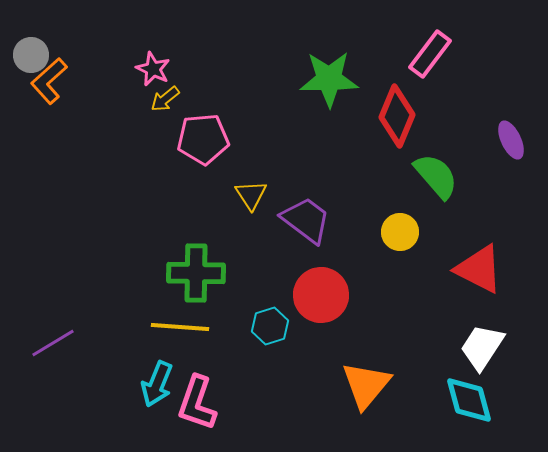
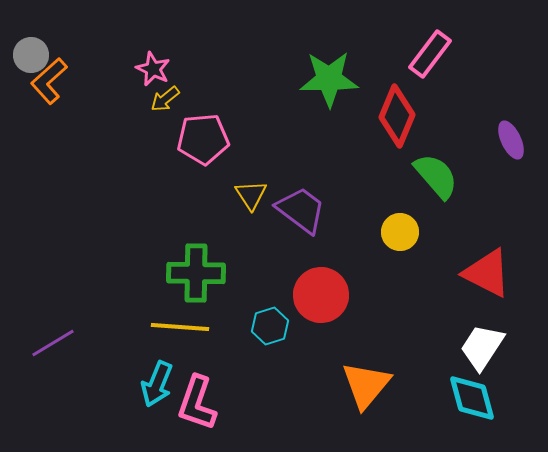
purple trapezoid: moved 5 px left, 10 px up
red triangle: moved 8 px right, 4 px down
cyan diamond: moved 3 px right, 2 px up
